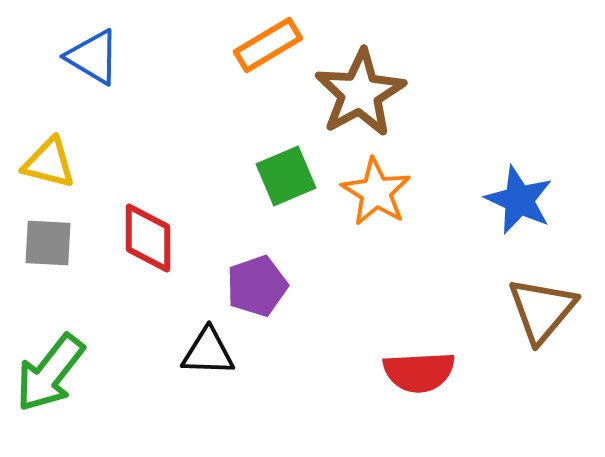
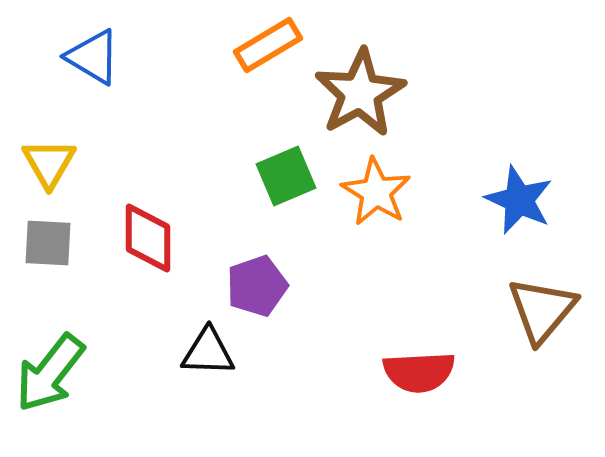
yellow triangle: rotated 46 degrees clockwise
